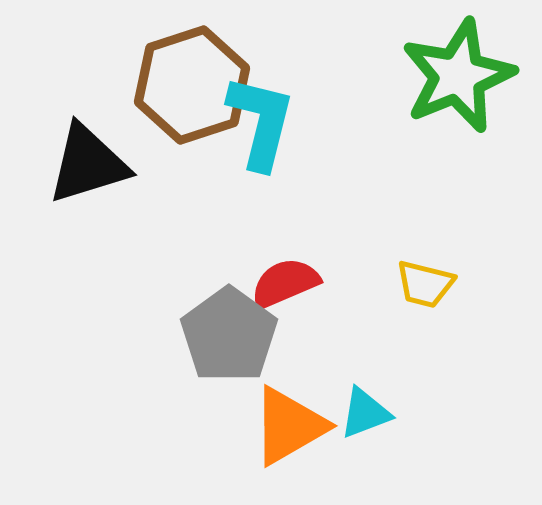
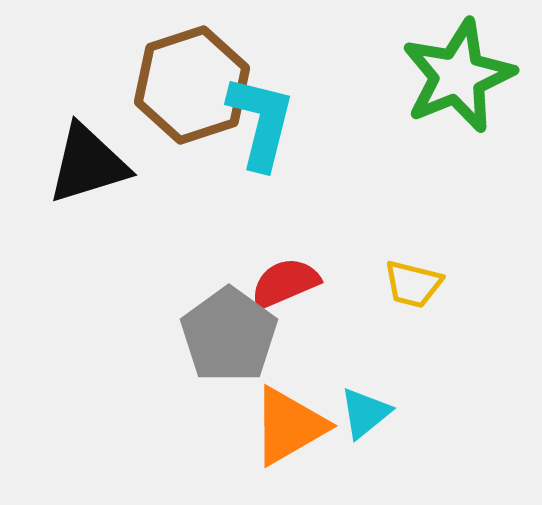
yellow trapezoid: moved 12 px left
cyan triangle: rotated 18 degrees counterclockwise
